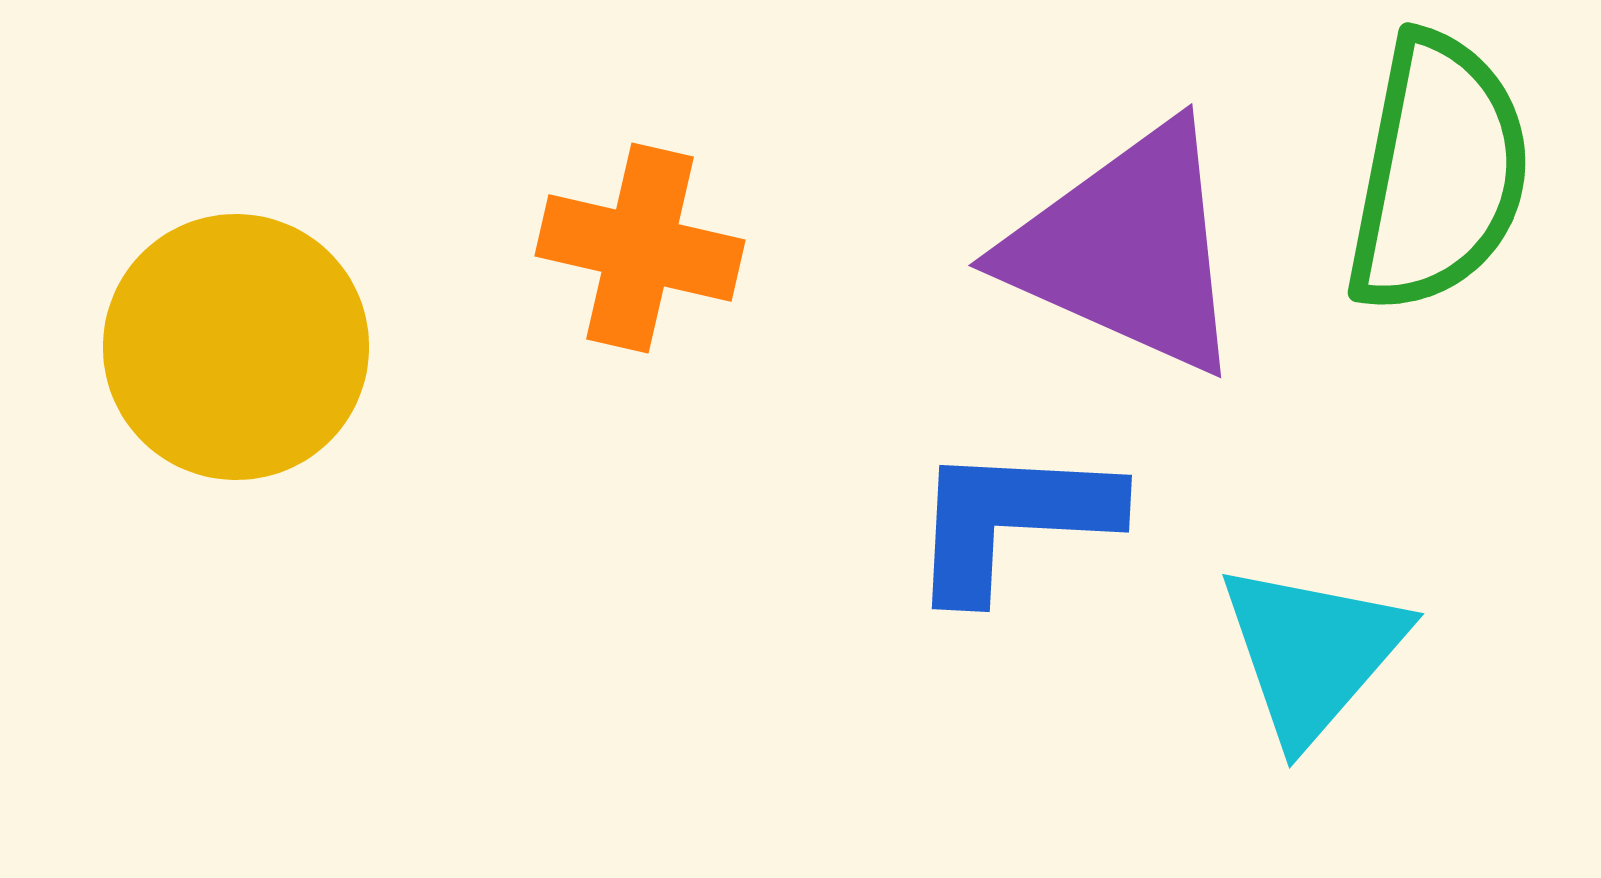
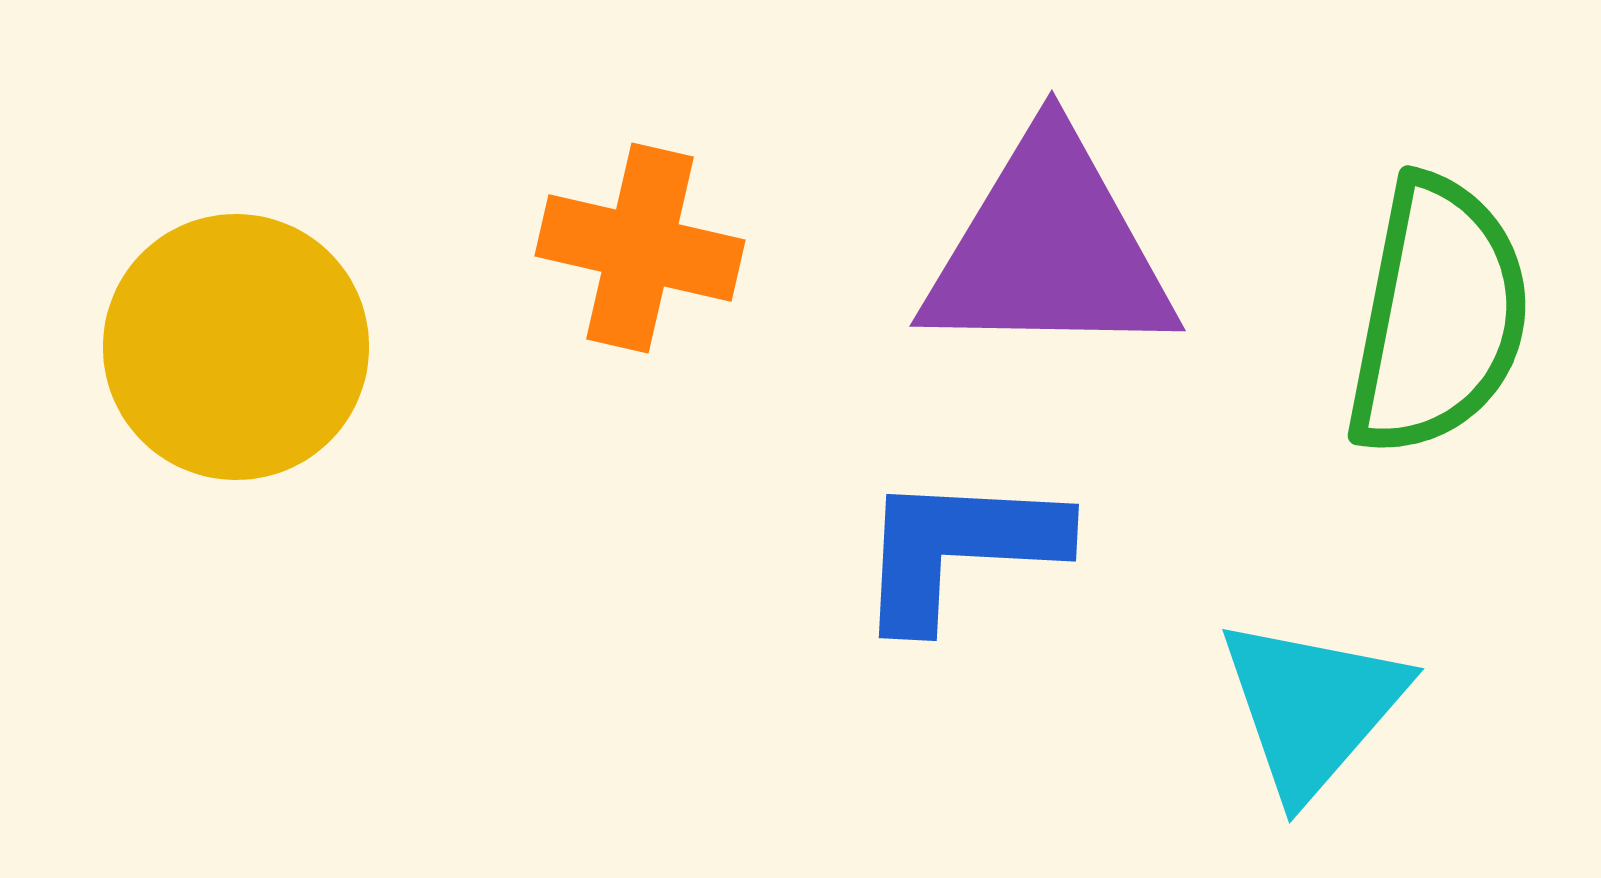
green semicircle: moved 143 px down
purple triangle: moved 78 px left; rotated 23 degrees counterclockwise
blue L-shape: moved 53 px left, 29 px down
cyan triangle: moved 55 px down
